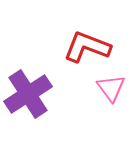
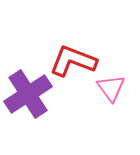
red L-shape: moved 14 px left, 14 px down
